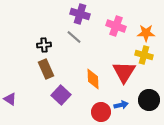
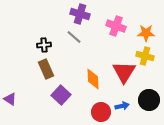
yellow cross: moved 1 px right, 1 px down
blue arrow: moved 1 px right, 1 px down
